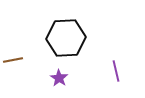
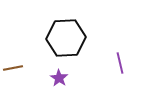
brown line: moved 8 px down
purple line: moved 4 px right, 8 px up
